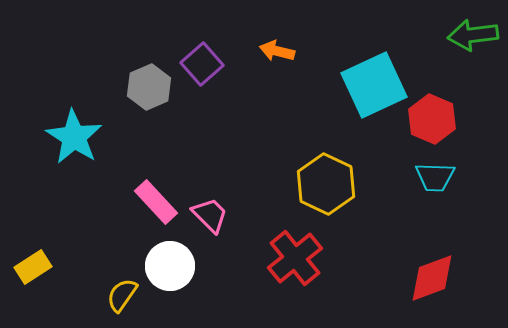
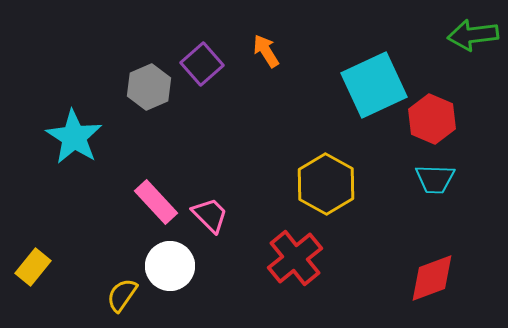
orange arrow: moved 11 px left; rotated 44 degrees clockwise
cyan trapezoid: moved 2 px down
yellow hexagon: rotated 4 degrees clockwise
yellow rectangle: rotated 18 degrees counterclockwise
